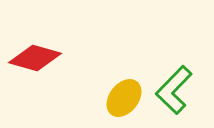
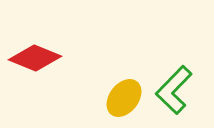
red diamond: rotated 6 degrees clockwise
